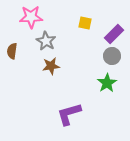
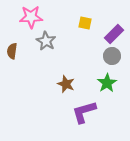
brown star: moved 15 px right, 18 px down; rotated 30 degrees clockwise
purple L-shape: moved 15 px right, 2 px up
